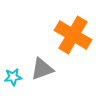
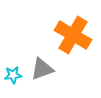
cyan star: moved 2 px up
